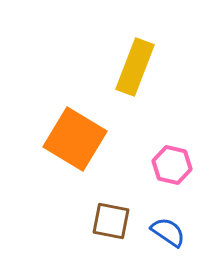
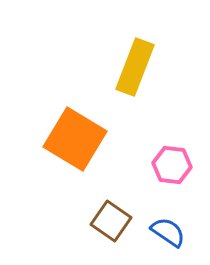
pink hexagon: rotated 6 degrees counterclockwise
brown square: rotated 24 degrees clockwise
